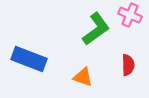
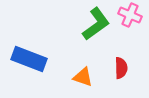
green L-shape: moved 5 px up
red semicircle: moved 7 px left, 3 px down
